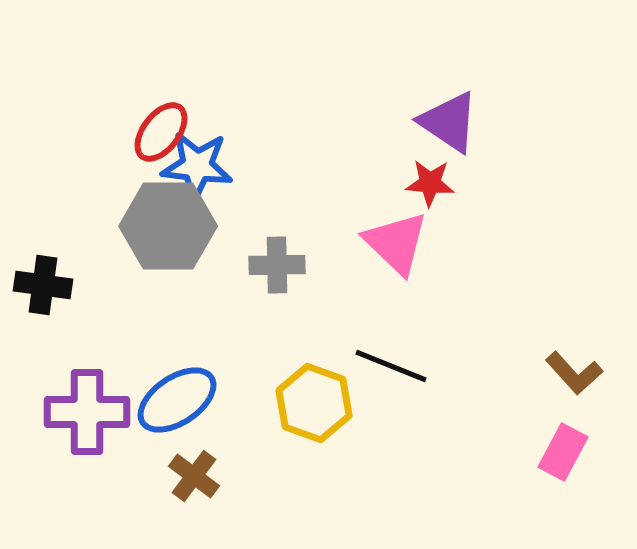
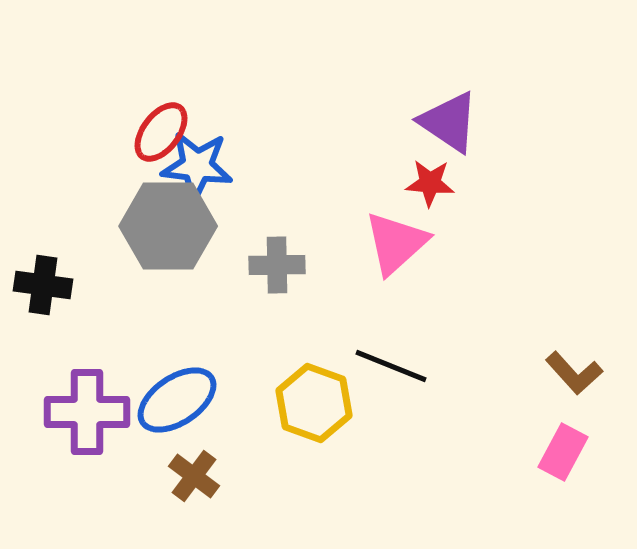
pink triangle: rotated 34 degrees clockwise
